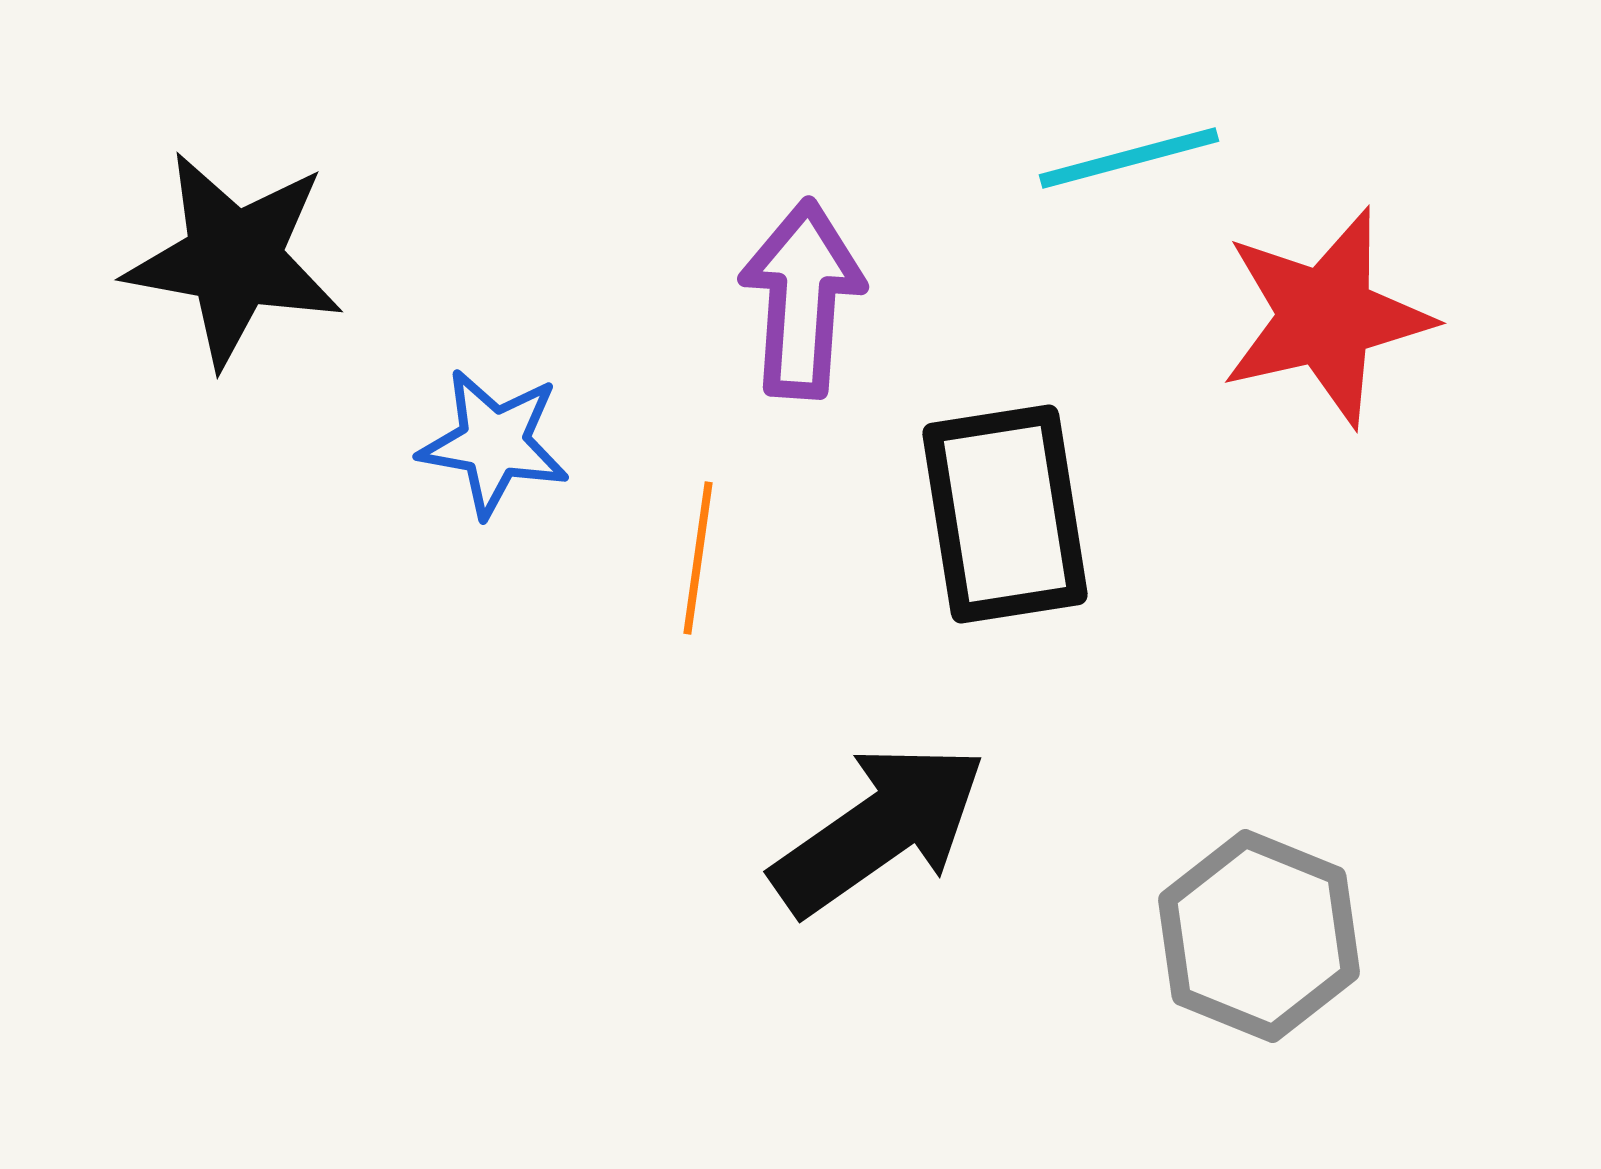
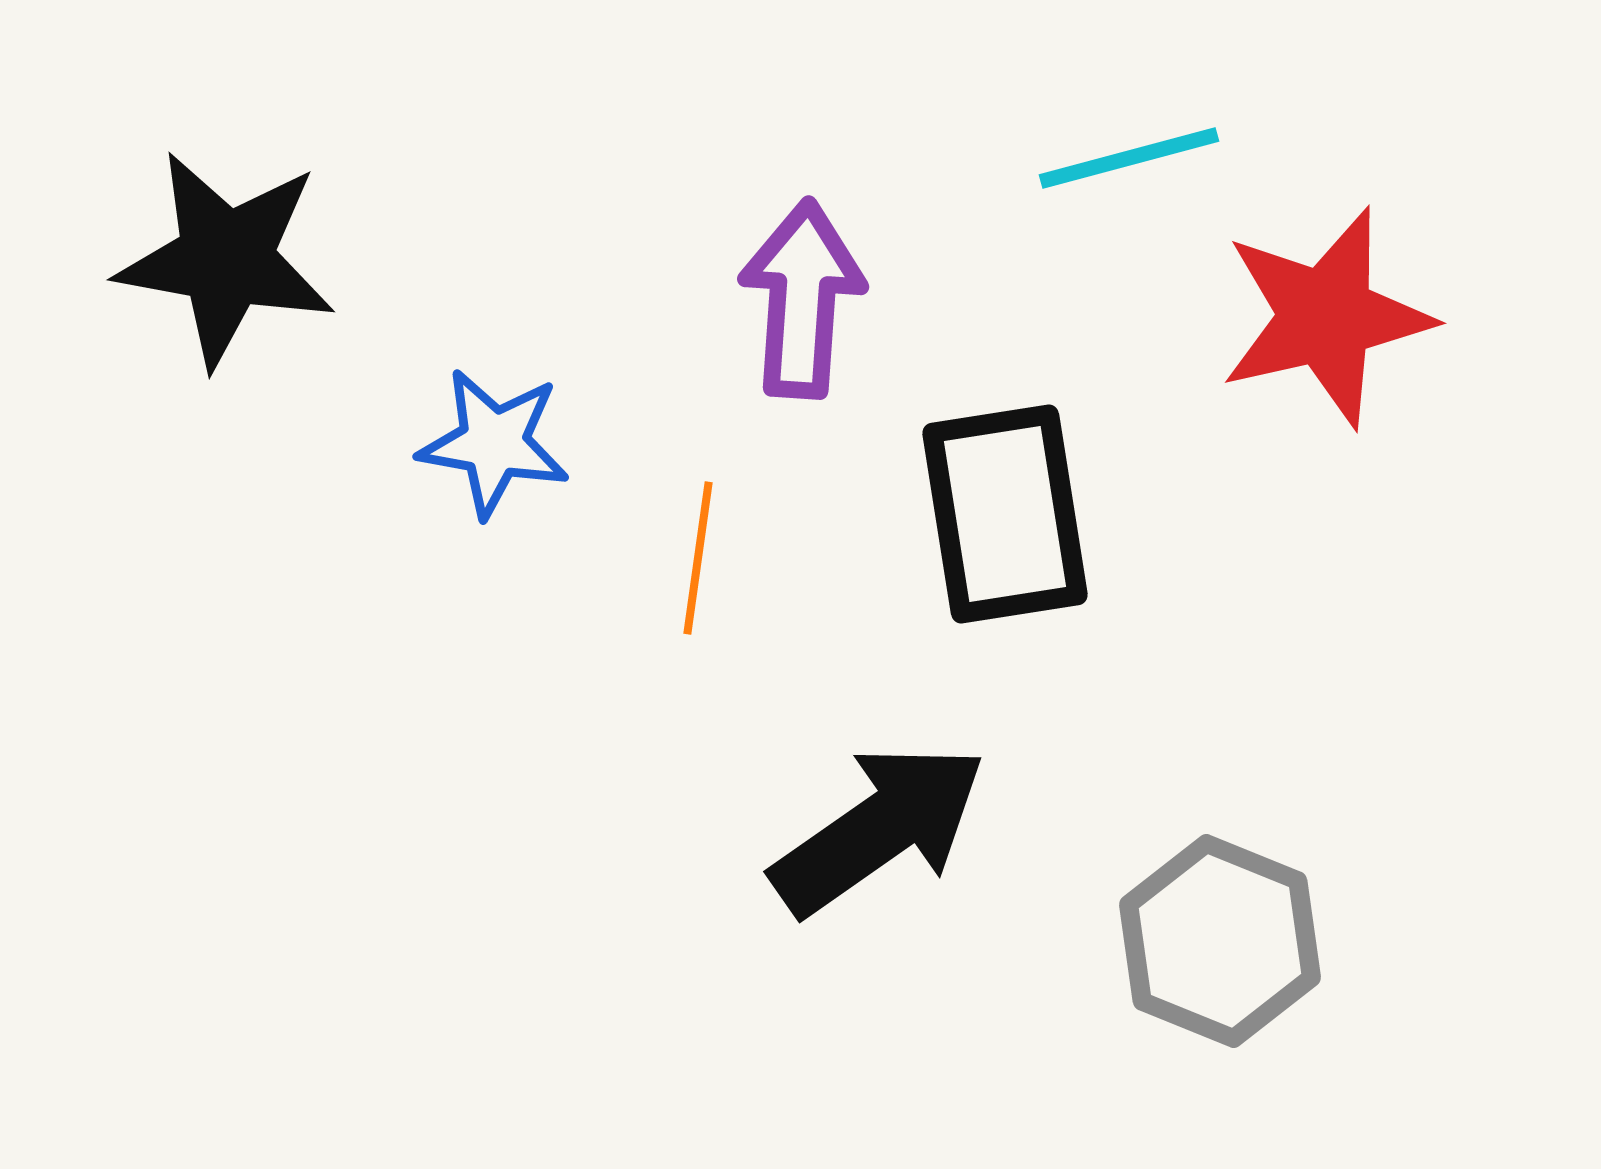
black star: moved 8 px left
gray hexagon: moved 39 px left, 5 px down
